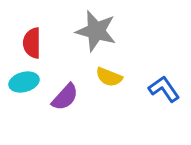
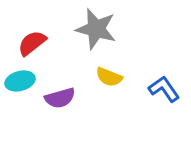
gray star: moved 2 px up
red semicircle: rotated 52 degrees clockwise
cyan ellipse: moved 4 px left, 1 px up
purple semicircle: moved 5 px left, 1 px down; rotated 32 degrees clockwise
